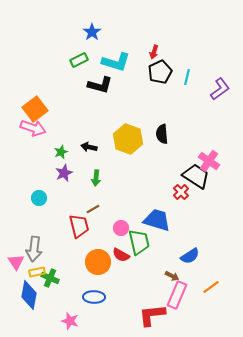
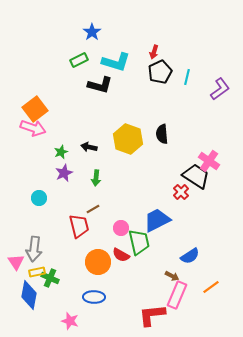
blue trapezoid: rotated 44 degrees counterclockwise
